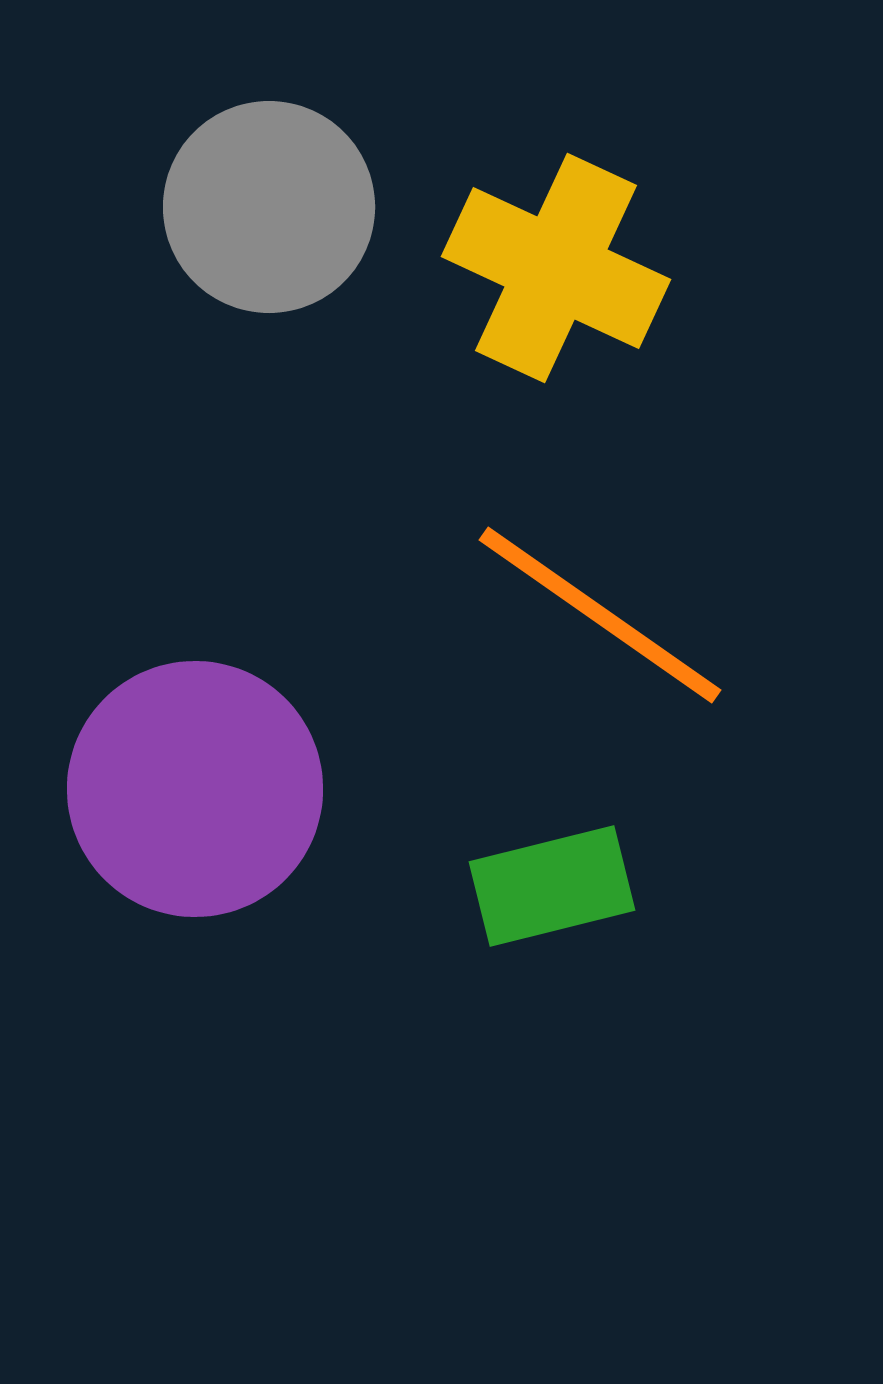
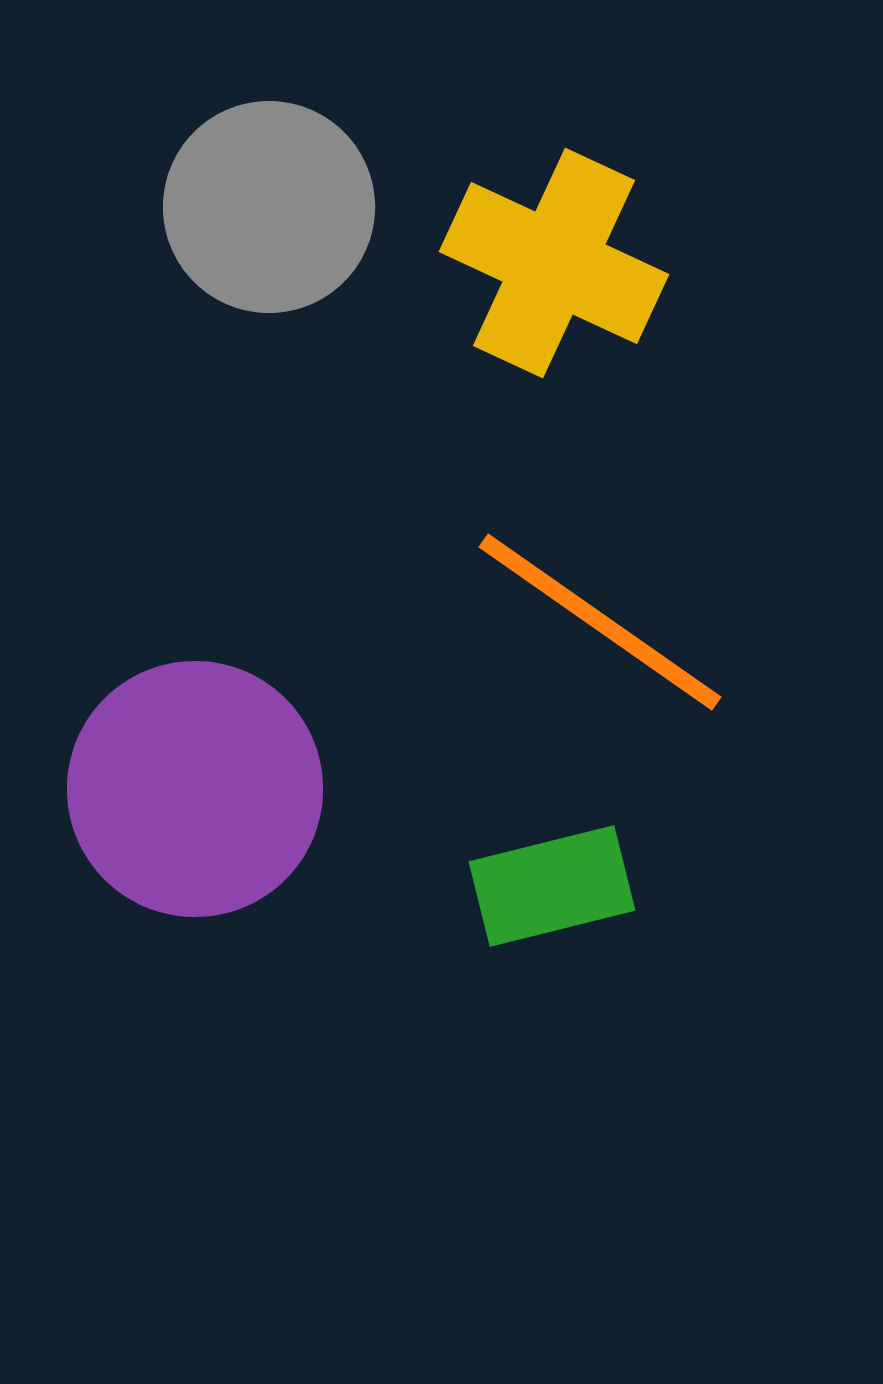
yellow cross: moved 2 px left, 5 px up
orange line: moved 7 px down
